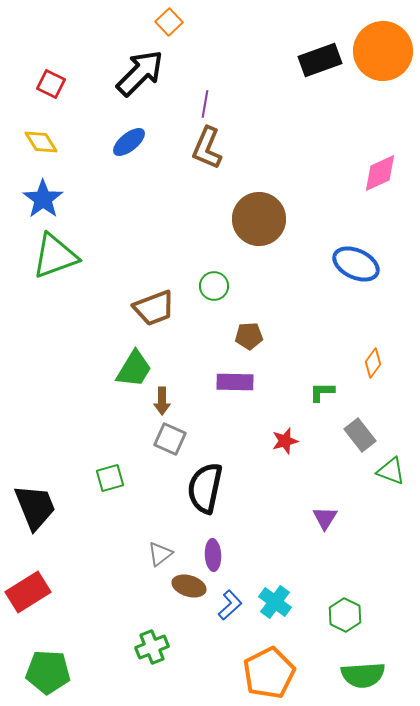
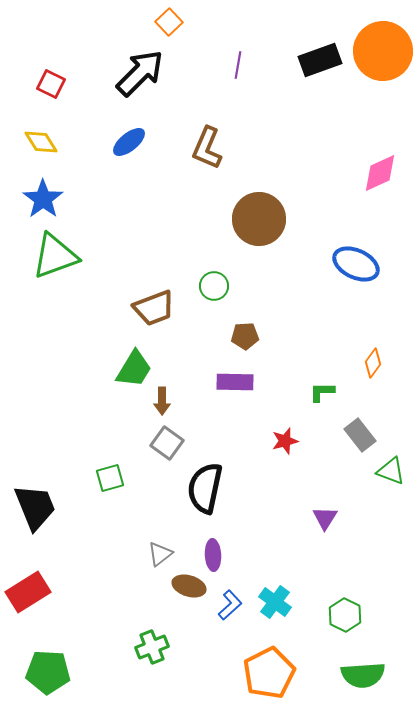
purple line at (205, 104): moved 33 px right, 39 px up
brown pentagon at (249, 336): moved 4 px left
gray square at (170, 439): moved 3 px left, 4 px down; rotated 12 degrees clockwise
